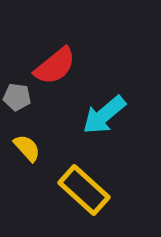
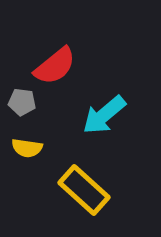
gray pentagon: moved 5 px right, 5 px down
yellow semicircle: rotated 140 degrees clockwise
